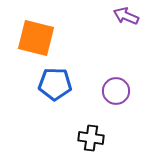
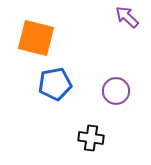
purple arrow: moved 1 px right, 1 px down; rotated 20 degrees clockwise
blue pentagon: rotated 12 degrees counterclockwise
